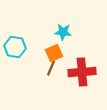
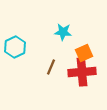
cyan hexagon: rotated 25 degrees clockwise
orange square: moved 30 px right
brown line: moved 1 px up
